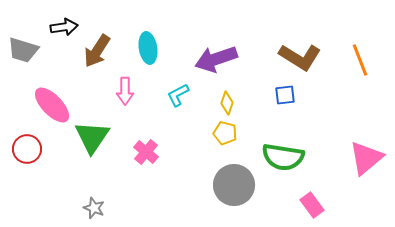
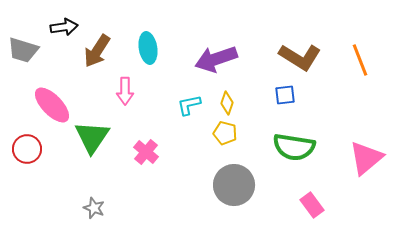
cyan L-shape: moved 11 px right, 10 px down; rotated 15 degrees clockwise
green semicircle: moved 11 px right, 10 px up
